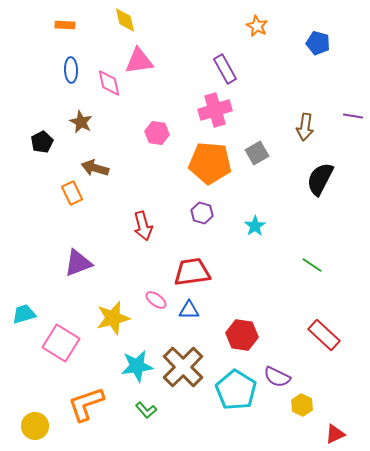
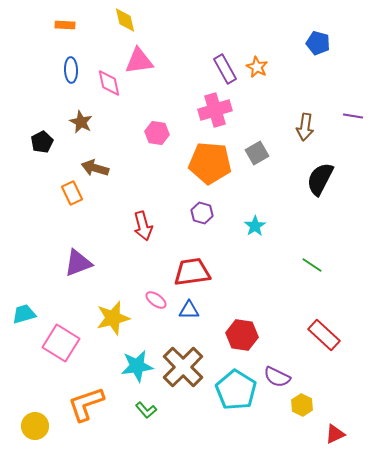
orange star at (257, 26): moved 41 px down
